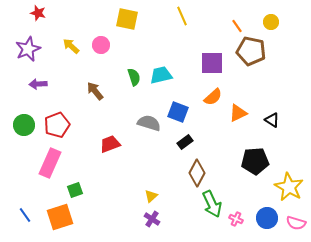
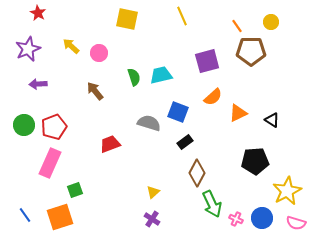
red star: rotated 14 degrees clockwise
pink circle: moved 2 px left, 8 px down
brown pentagon: rotated 12 degrees counterclockwise
purple square: moved 5 px left, 2 px up; rotated 15 degrees counterclockwise
red pentagon: moved 3 px left, 2 px down
yellow star: moved 2 px left, 4 px down; rotated 16 degrees clockwise
yellow triangle: moved 2 px right, 4 px up
blue circle: moved 5 px left
